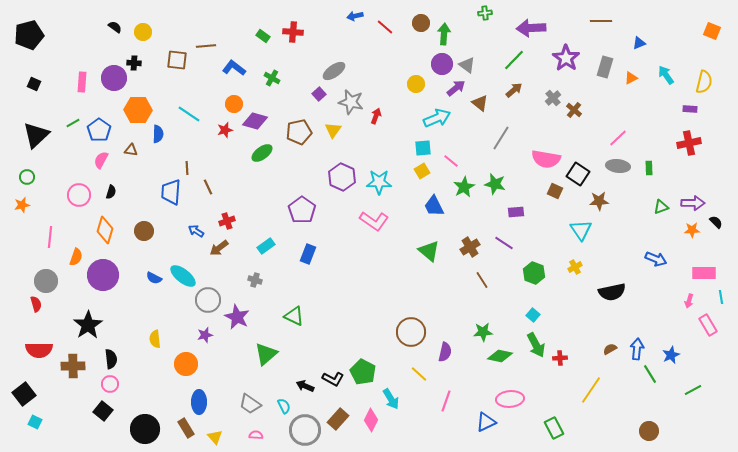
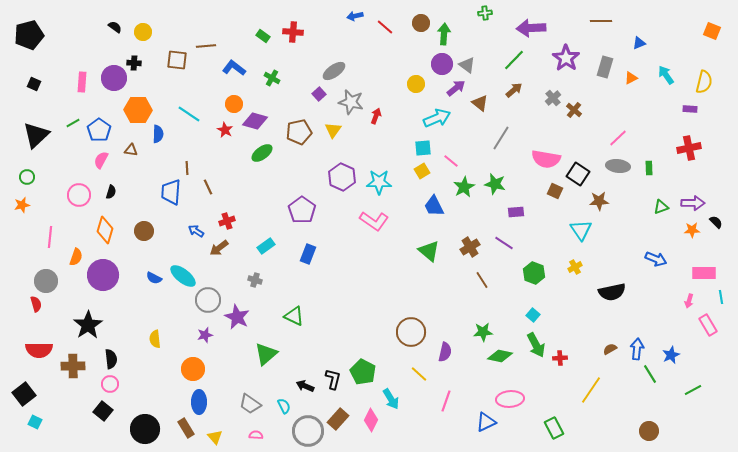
red star at (225, 130): rotated 28 degrees counterclockwise
red cross at (689, 143): moved 5 px down
orange circle at (186, 364): moved 7 px right, 5 px down
black L-shape at (333, 379): rotated 105 degrees counterclockwise
gray circle at (305, 430): moved 3 px right, 1 px down
